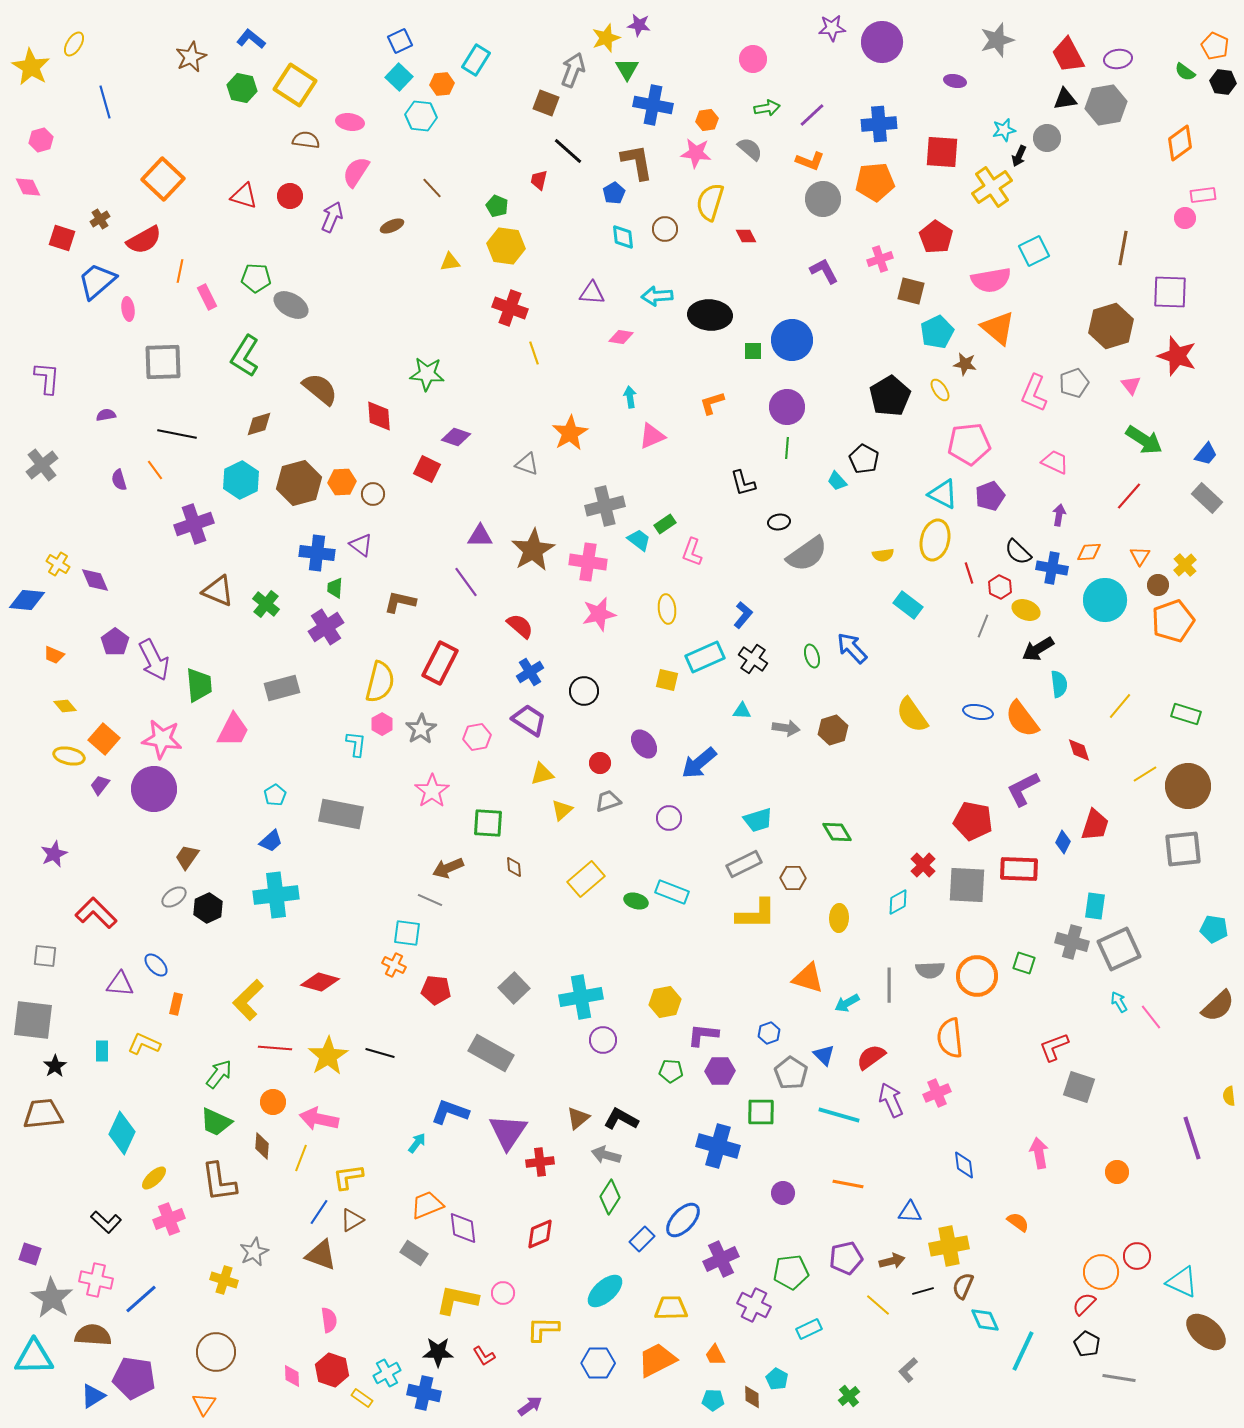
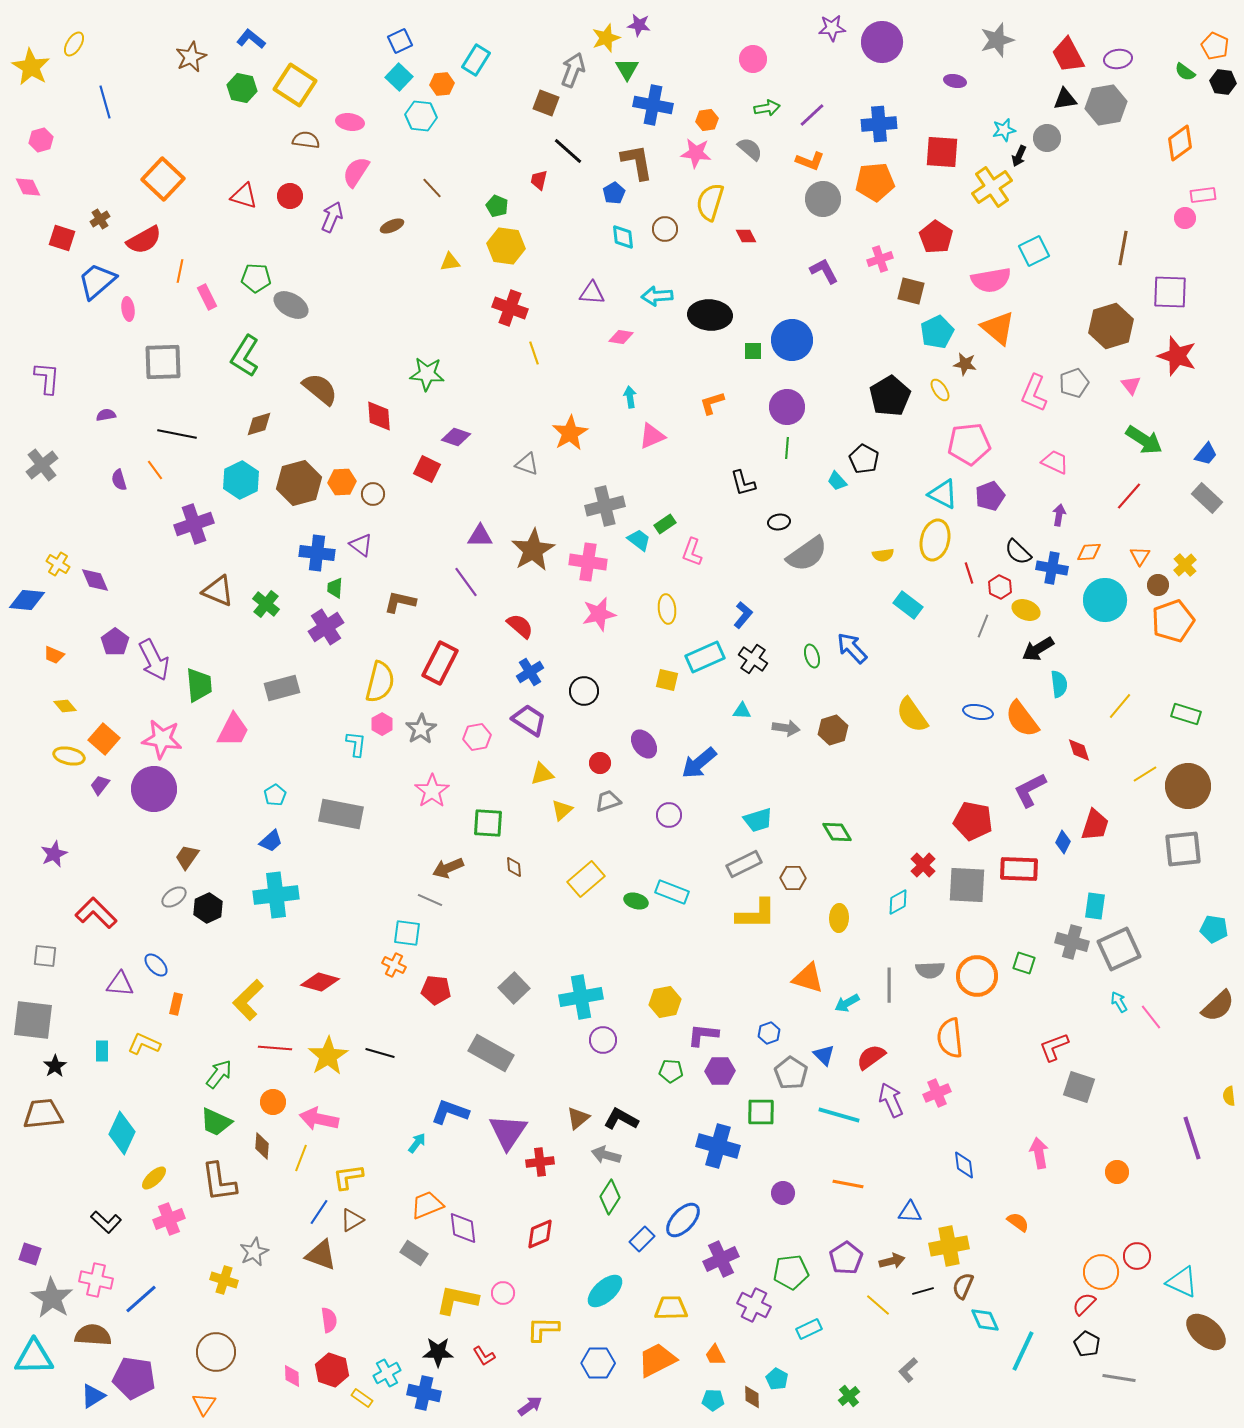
purple L-shape at (1023, 789): moved 7 px right, 1 px down
purple circle at (669, 818): moved 3 px up
purple pentagon at (846, 1258): rotated 20 degrees counterclockwise
